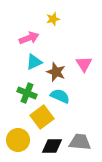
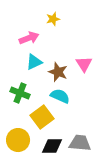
brown star: moved 2 px right
green cross: moved 7 px left
gray trapezoid: moved 1 px down
